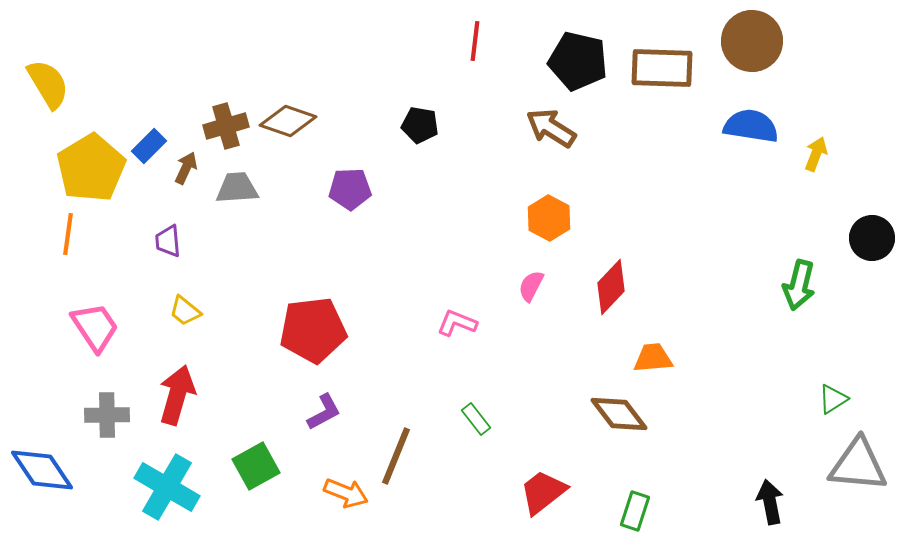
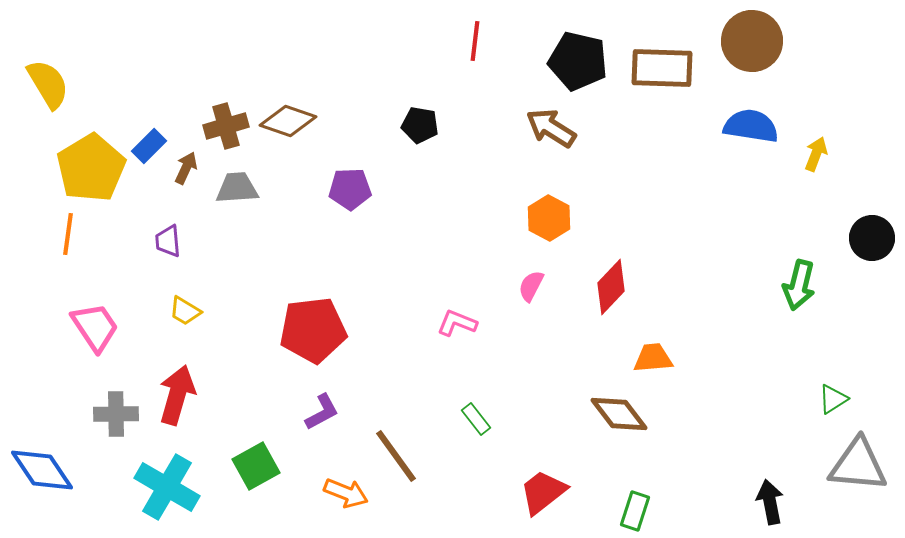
yellow trapezoid at (185, 311): rotated 8 degrees counterclockwise
purple L-shape at (324, 412): moved 2 px left
gray cross at (107, 415): moved 9 px right, 1 px up
brown line at (396, 456): rotated 58 degrees counterclockwise
